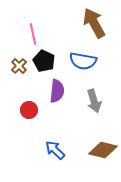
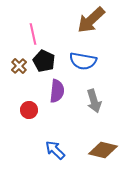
brown arrow: moved 3 px left, 3 px up; rotated 104 degrees counterclockwise
